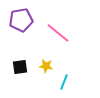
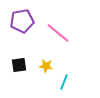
purple pentagon: moved 1 px right, 1 px down
black square: moved 1 px left, 2 px up
